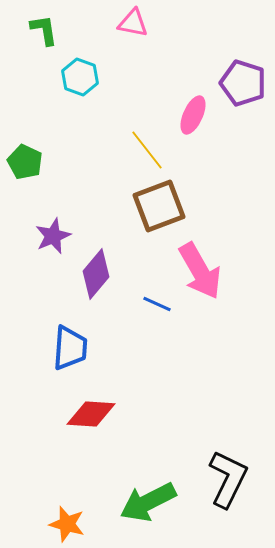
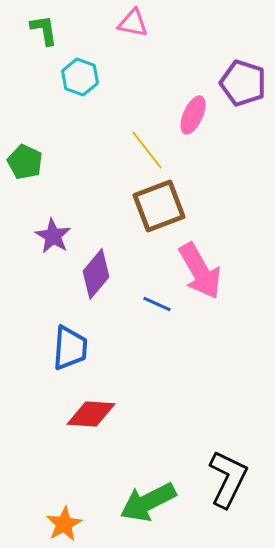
purple star: rotated 18 degrees counterclockwise
orange star: moved 3 px left; rotated 27 degrees clockwise
